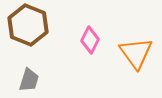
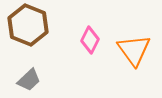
orange triangle: moved 2 px left, 3 px up
gray trapezoid: rotated 30 degrees clockwise
